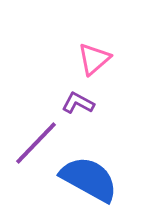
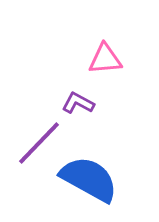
pink triangle: moved 11 px right; rotated 36 degrees clockwise
purple line: moved 3 px right
